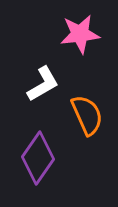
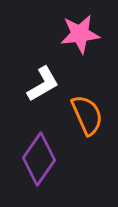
purple diamond: moved 1 px right, 1 px down
